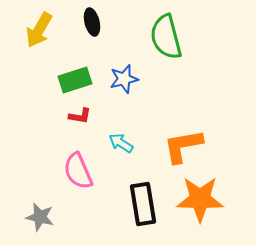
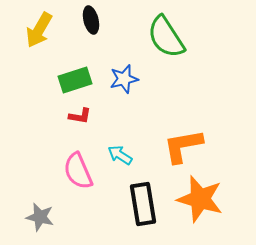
black ellipse: moved 1 px left, 2 px up
green semicircle: rotated 18 degrees counterclockwise
cyan arrow: moved 1 px left, 12 px down
orange star: rotated 15 degrees clockwise
